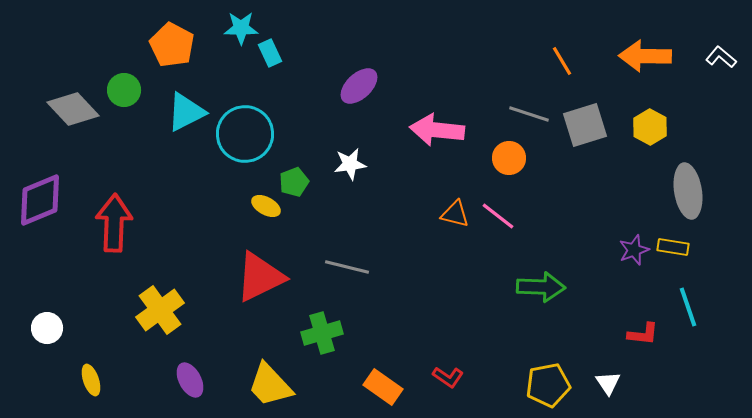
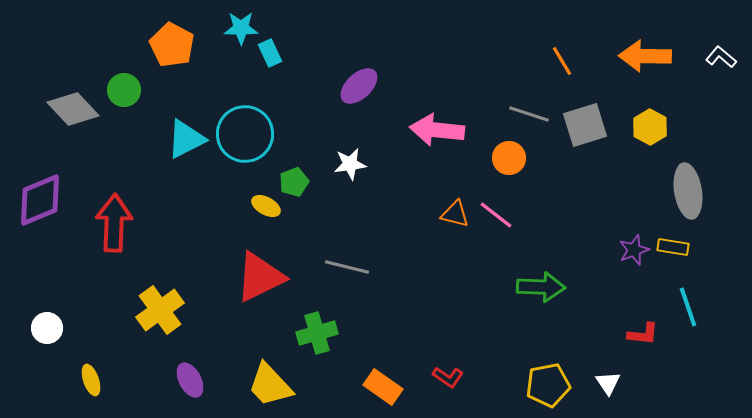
cyan triangle at (186, 112): moved 27 px down
pink line at (498, 216): moved 2 px left, 1 px up
green cross at (322, 333): moved 5 px left
